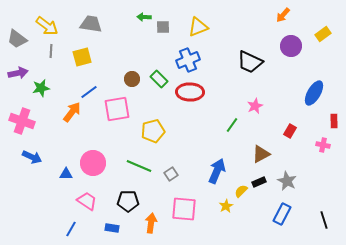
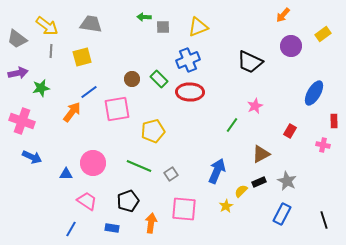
black pentagon at (128, 201): rotated 20 degrees counterclockwise
